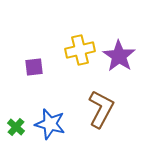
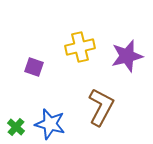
yellow cross: moved 3 px up
purple star: moved 8 px right; rotated 24 degrees clockwise
purple square: rotated 24 degrees clockwise
brown L-shape: moved 2 px up
